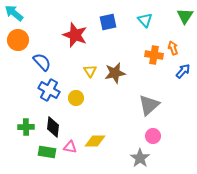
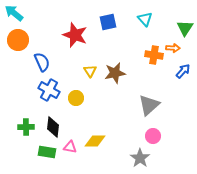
green triangle: moved 12 px down
cyan triangle: moved 1 px up
orange arrow: rotated 112 degrees clockwise
blue semicircle: rotated 18 degrees clockwise
